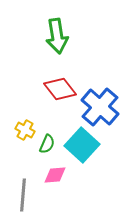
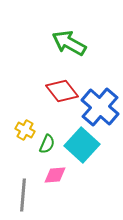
green arrow: moved 12 px right, 7 px down; rotated 128 degrees clockwise
red diamond: moved 2 px right, 2 px down
